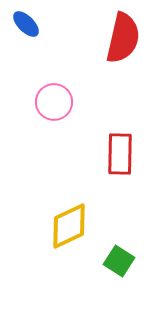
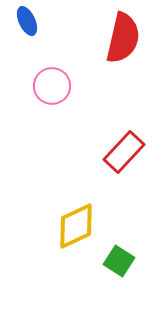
blue ellipse: moved 1 px right, 3 px up; rotated 20 degrees clockwise
pink circle: moved 2 px left, 16 px up
red rectangle: moved 4 px right, 2 px up; rotated 42 degrees clockwise
yellow diamond: moved 7 px right
